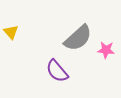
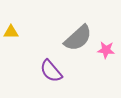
yellow triangle: rotated 49 degrees counterclockwise
purple semicircle: moved 6 px left
